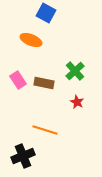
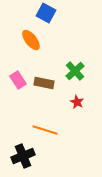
orange ellipse: rotated 30 degrees clockwise
